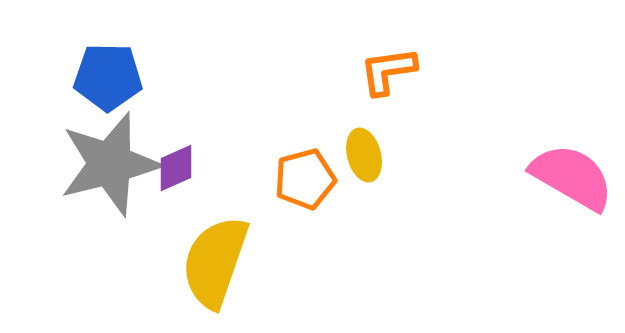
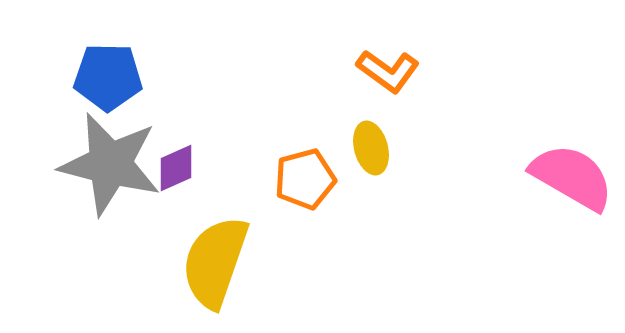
orange L-shape: rotated 136 degrees counterclockwise
yellow ellipse: moved 7 px right, 7 px up
gray star: rotated 28 degrees clockwise
